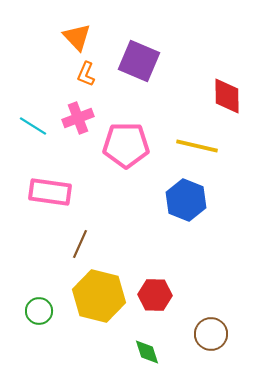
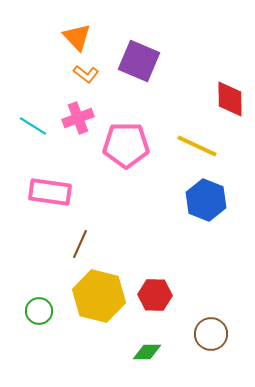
orange L-shape: rotated 75 degrees counterclockwise
red diamond: moved 3 px right, 3 px down
yellow line: rotated 12 degrees clockwise
blue hexagon: moved 20 px right
green diamond: rotated 72 degrees counterclockwise
